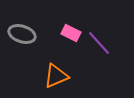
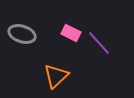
orange triangle: rotated 20 degrees counterclockwise
